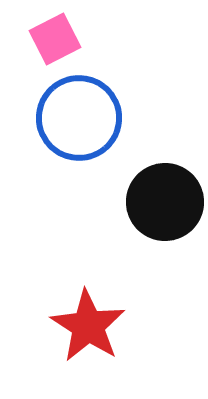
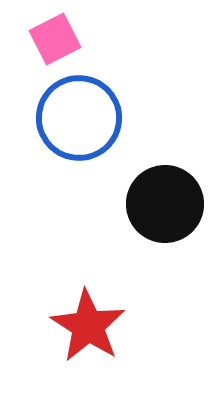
black circle: moved 2 px down
